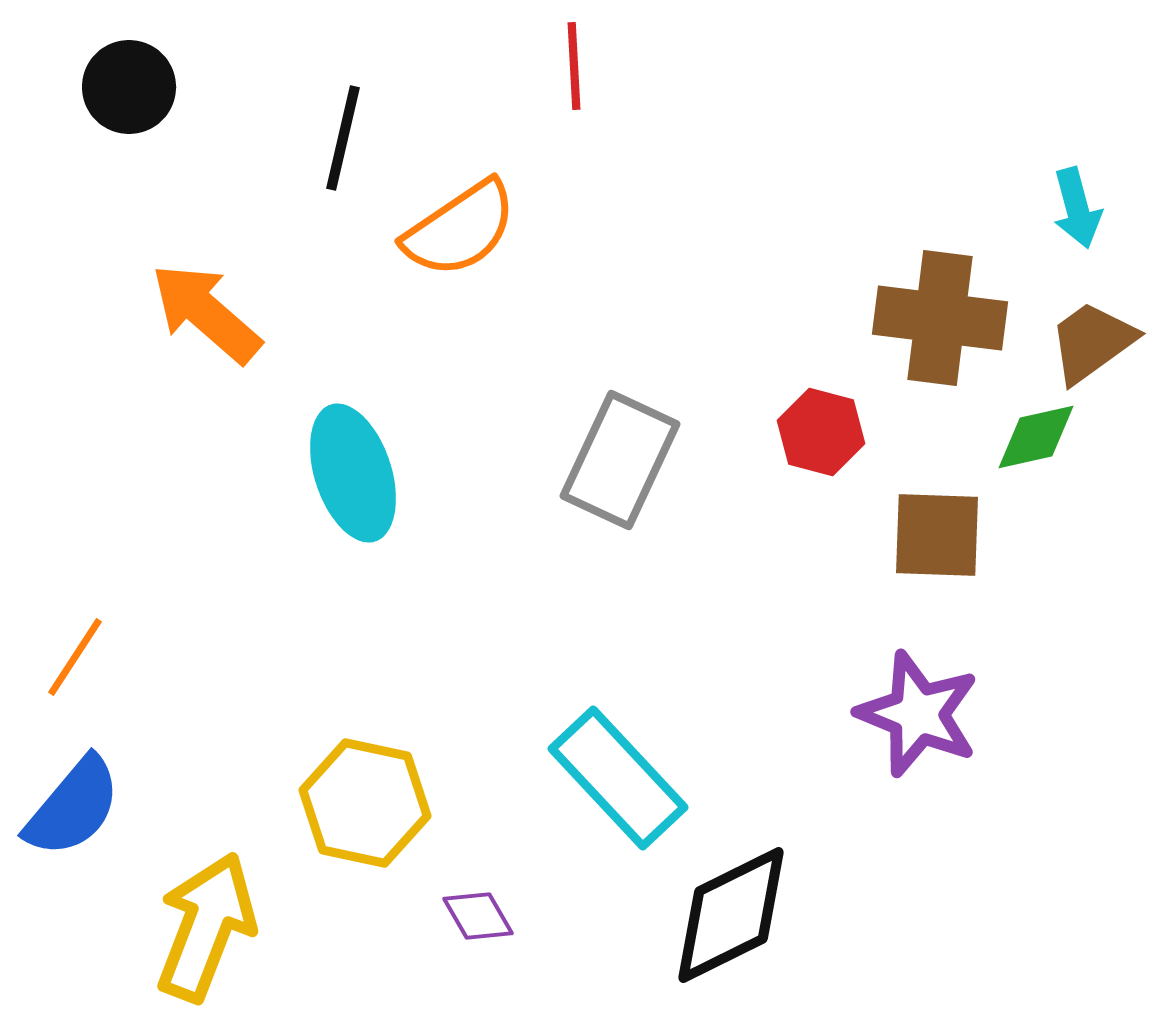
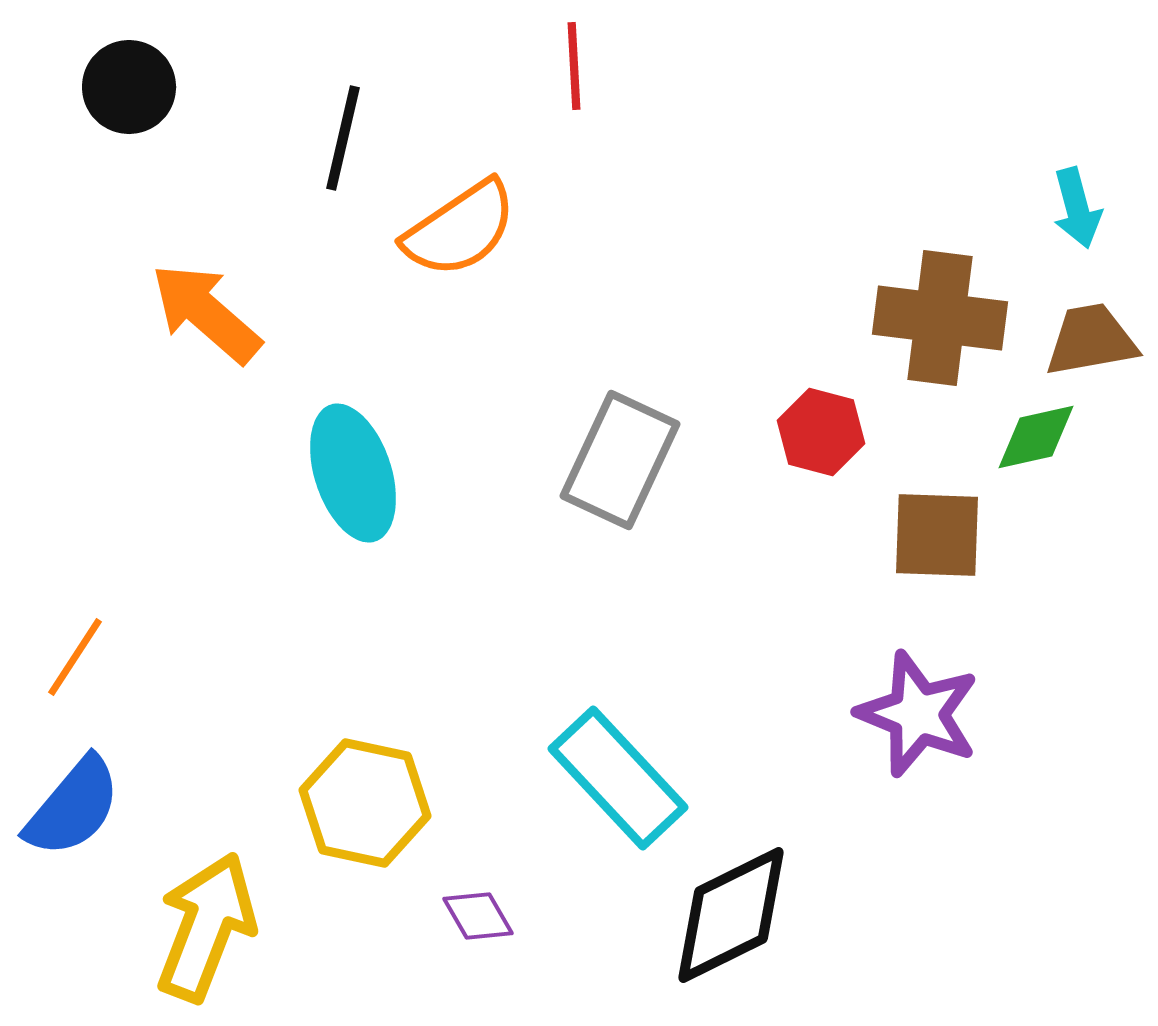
brown trapezoid: moved 1 px left, 2 px up; rotated 26 degrees clockwise
